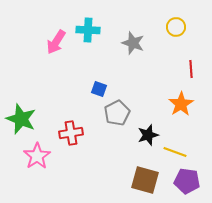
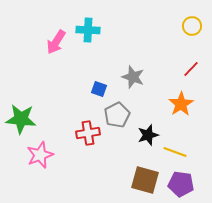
yellow circle: moved 16 px right, 1 px up
gray star: moved 34 px down
red line: rotated 48 degrees clockwise
gray pentagon: moved 2 px down
green star: rotated 16 degrees counterclockwise
red cross: moved 17 px right
pink star: moved 3 px right, 1 px up; rotated 12 degrees clockwise
purple pentagon: moved 6 px left, 3 px down
